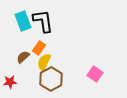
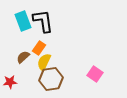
brown hexagon: rotated 20 degrees clockwise
